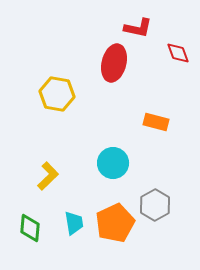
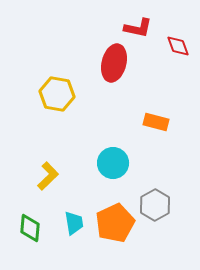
red diamond: moved 7 px up
